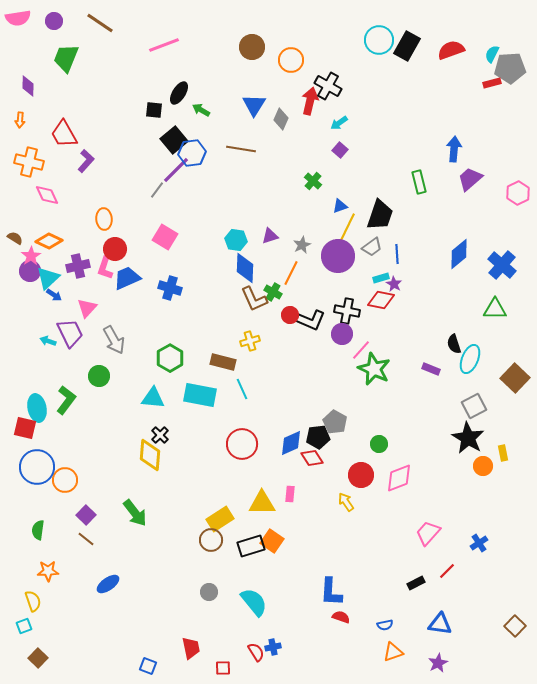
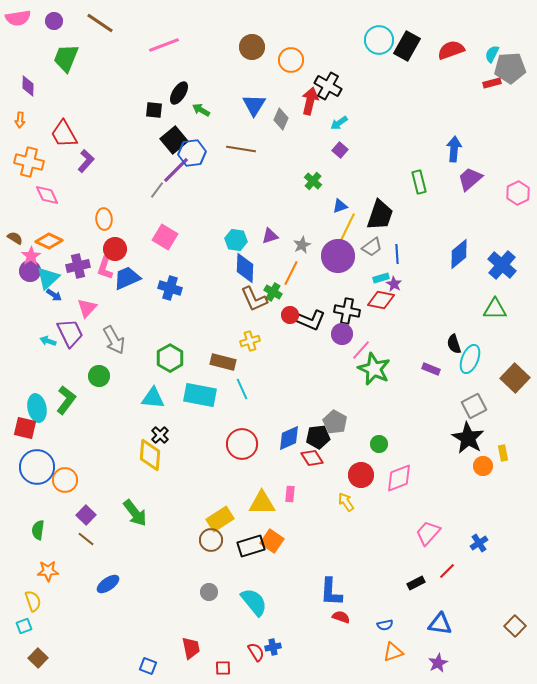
blue diamond at (291, 443): moved 2 px left, 5 px up
